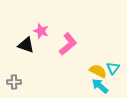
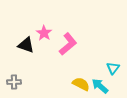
pink star: moved 3 px right, 2 px down; rotated 14 degrees clockwise
yellow semicircle: moved 17 px left, 13 px down
